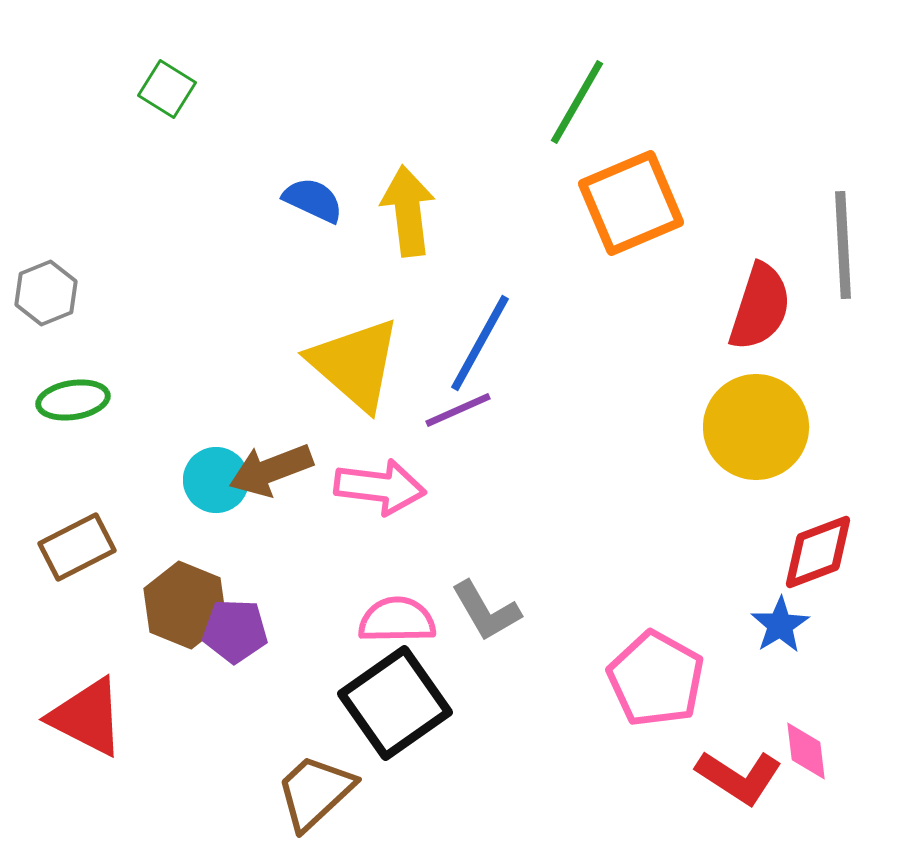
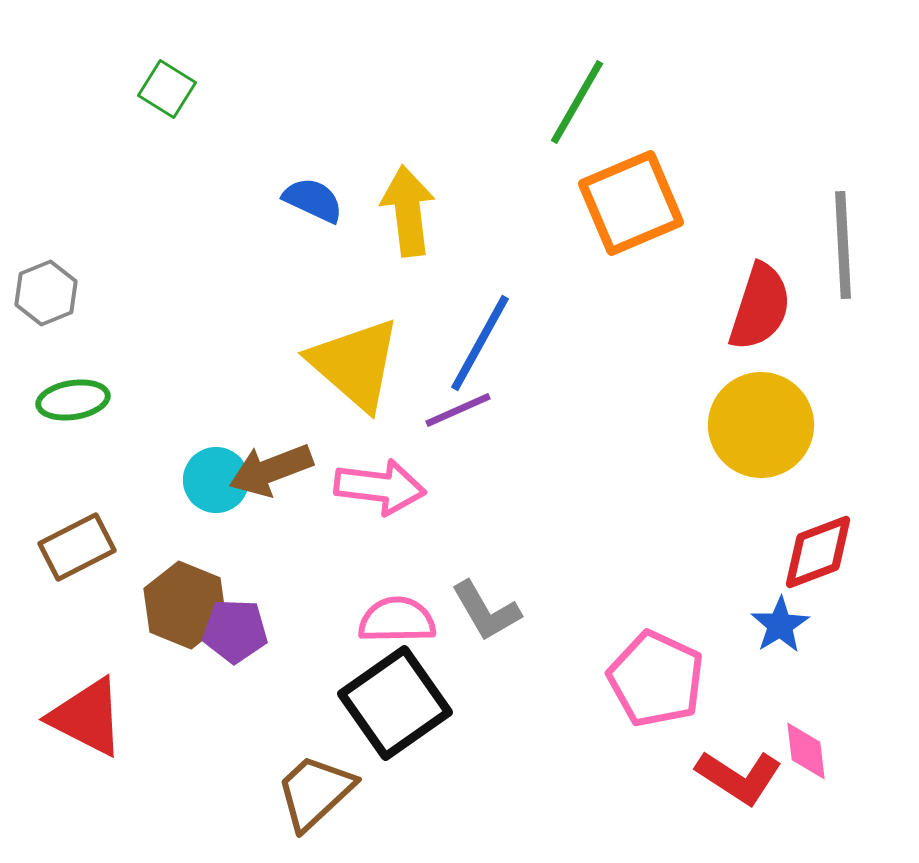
yellow circle: moved 5 px right, 2 px up
pink pentagon: rotated 4 degrees counterclockwise
